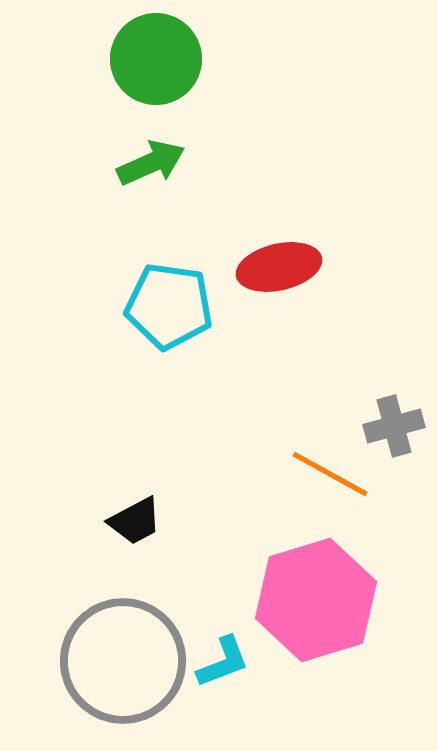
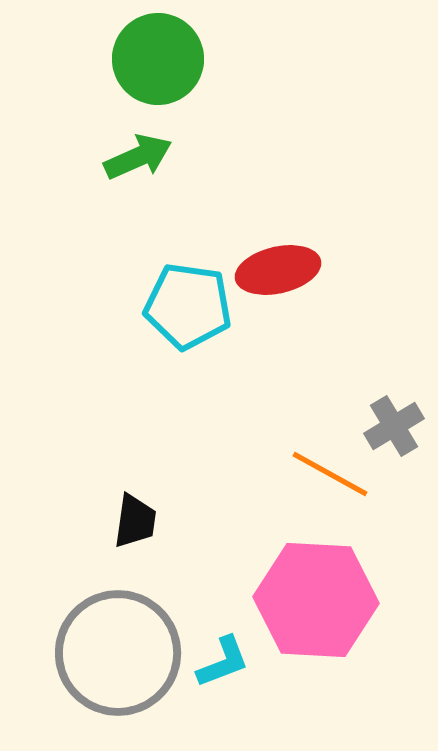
green circle: moved 2 px right
green arrow: moved 13 px left, 6 px up
red ellipse: moved 1 px left, 3 px down
cyan pentagon: moved 19 px right
gray cross: rotated 16 degrees counterclockwise
black trapezoid: rotated 54 degrees counterclockwise
pink hexagon: rotated 20 degrees clockwise
gray circle: moved 5 px left, 8 px up
